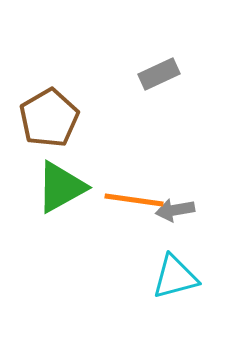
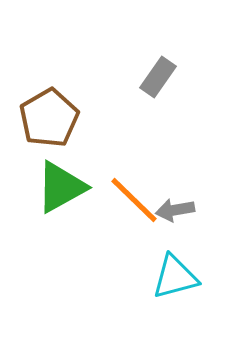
gray rectangle: moved 1 px left, 3 px down; rotated 30 degrees counterclockwise
orange line: rotated 36 degrees clockwise
